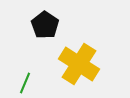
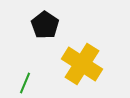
yellow cross: moved 3 px right
